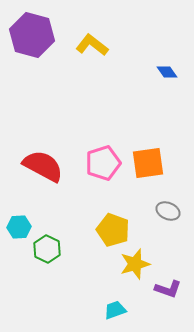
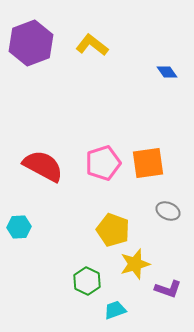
purple hexagon: moved 1 px left, 8 px down; rotated 24 degrees clockwise
green hexagon: moved 40 px right, 32 px down
